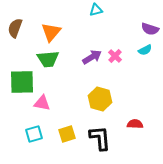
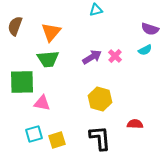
brown semicircle: moved 2 px up
yellow square: moved 10 px left, 6 px down
